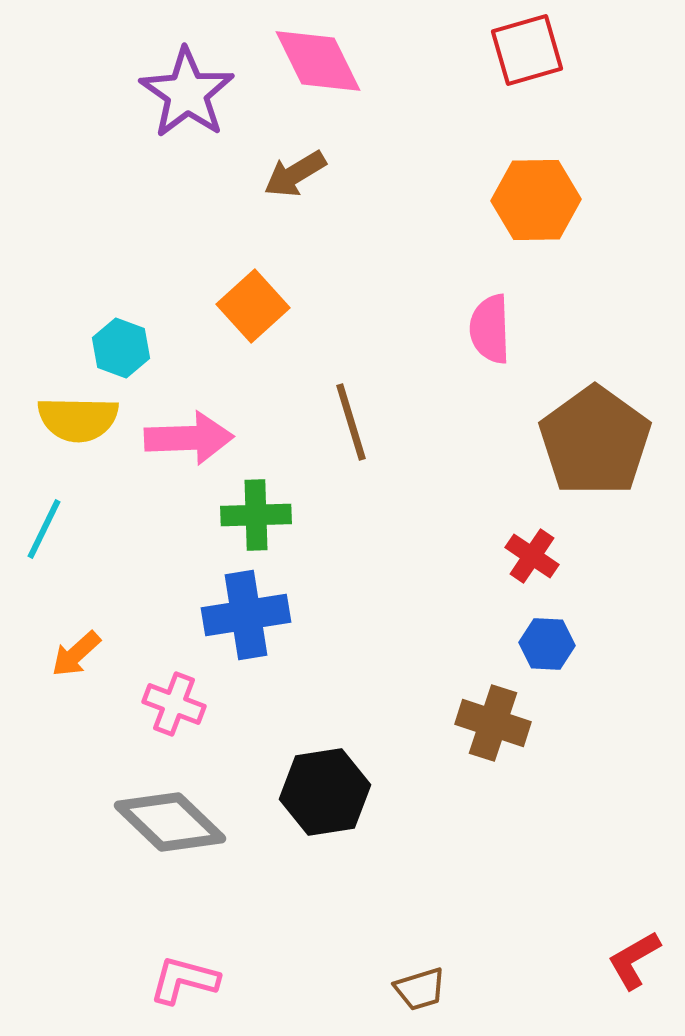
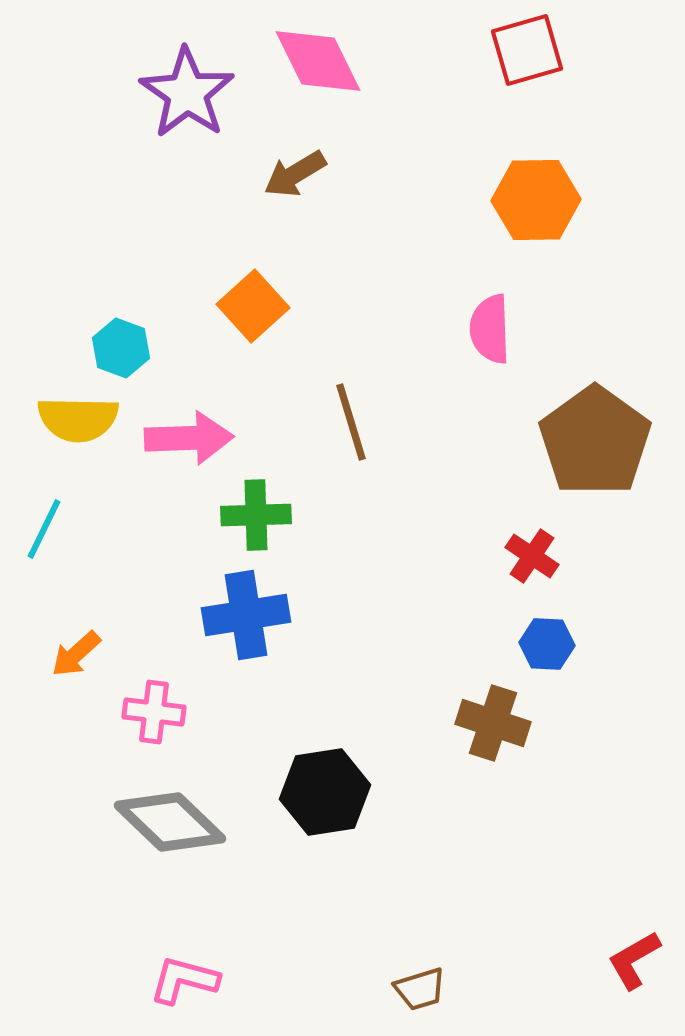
pink cross: moved 20 px left, 8 px down; rotated 14 degrees counterclockwise
